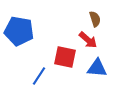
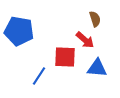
red arrow: moved 3 px left
red square: rotated 10 degrees counterclockwise
